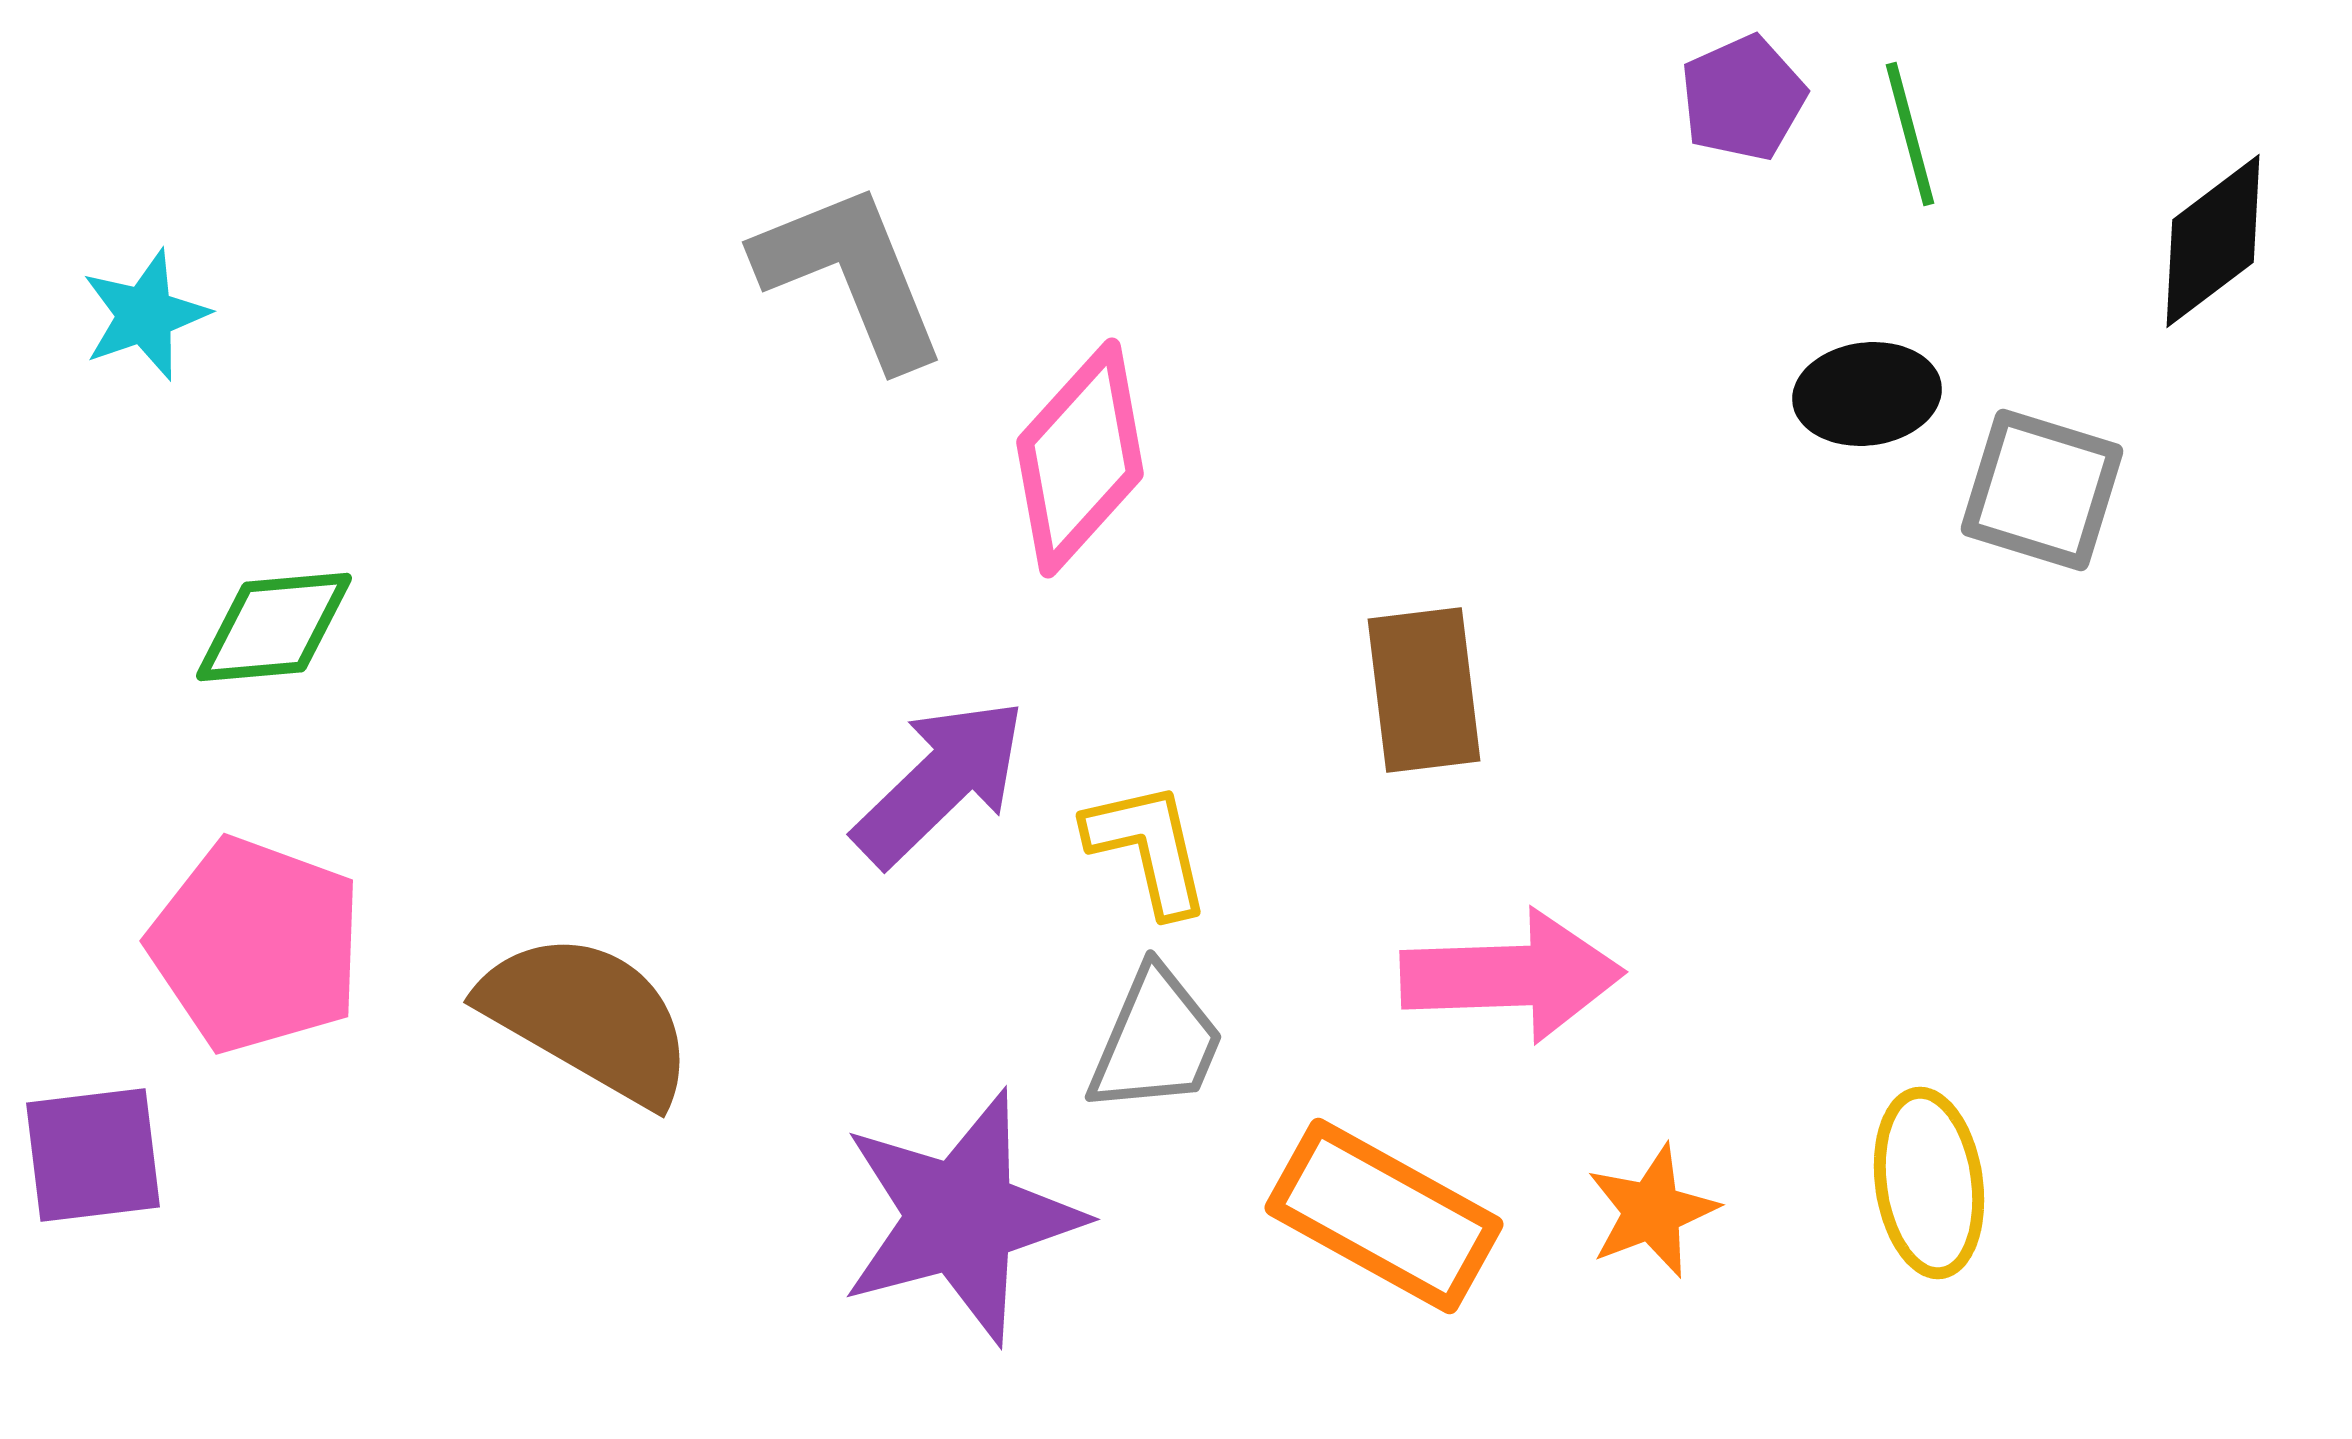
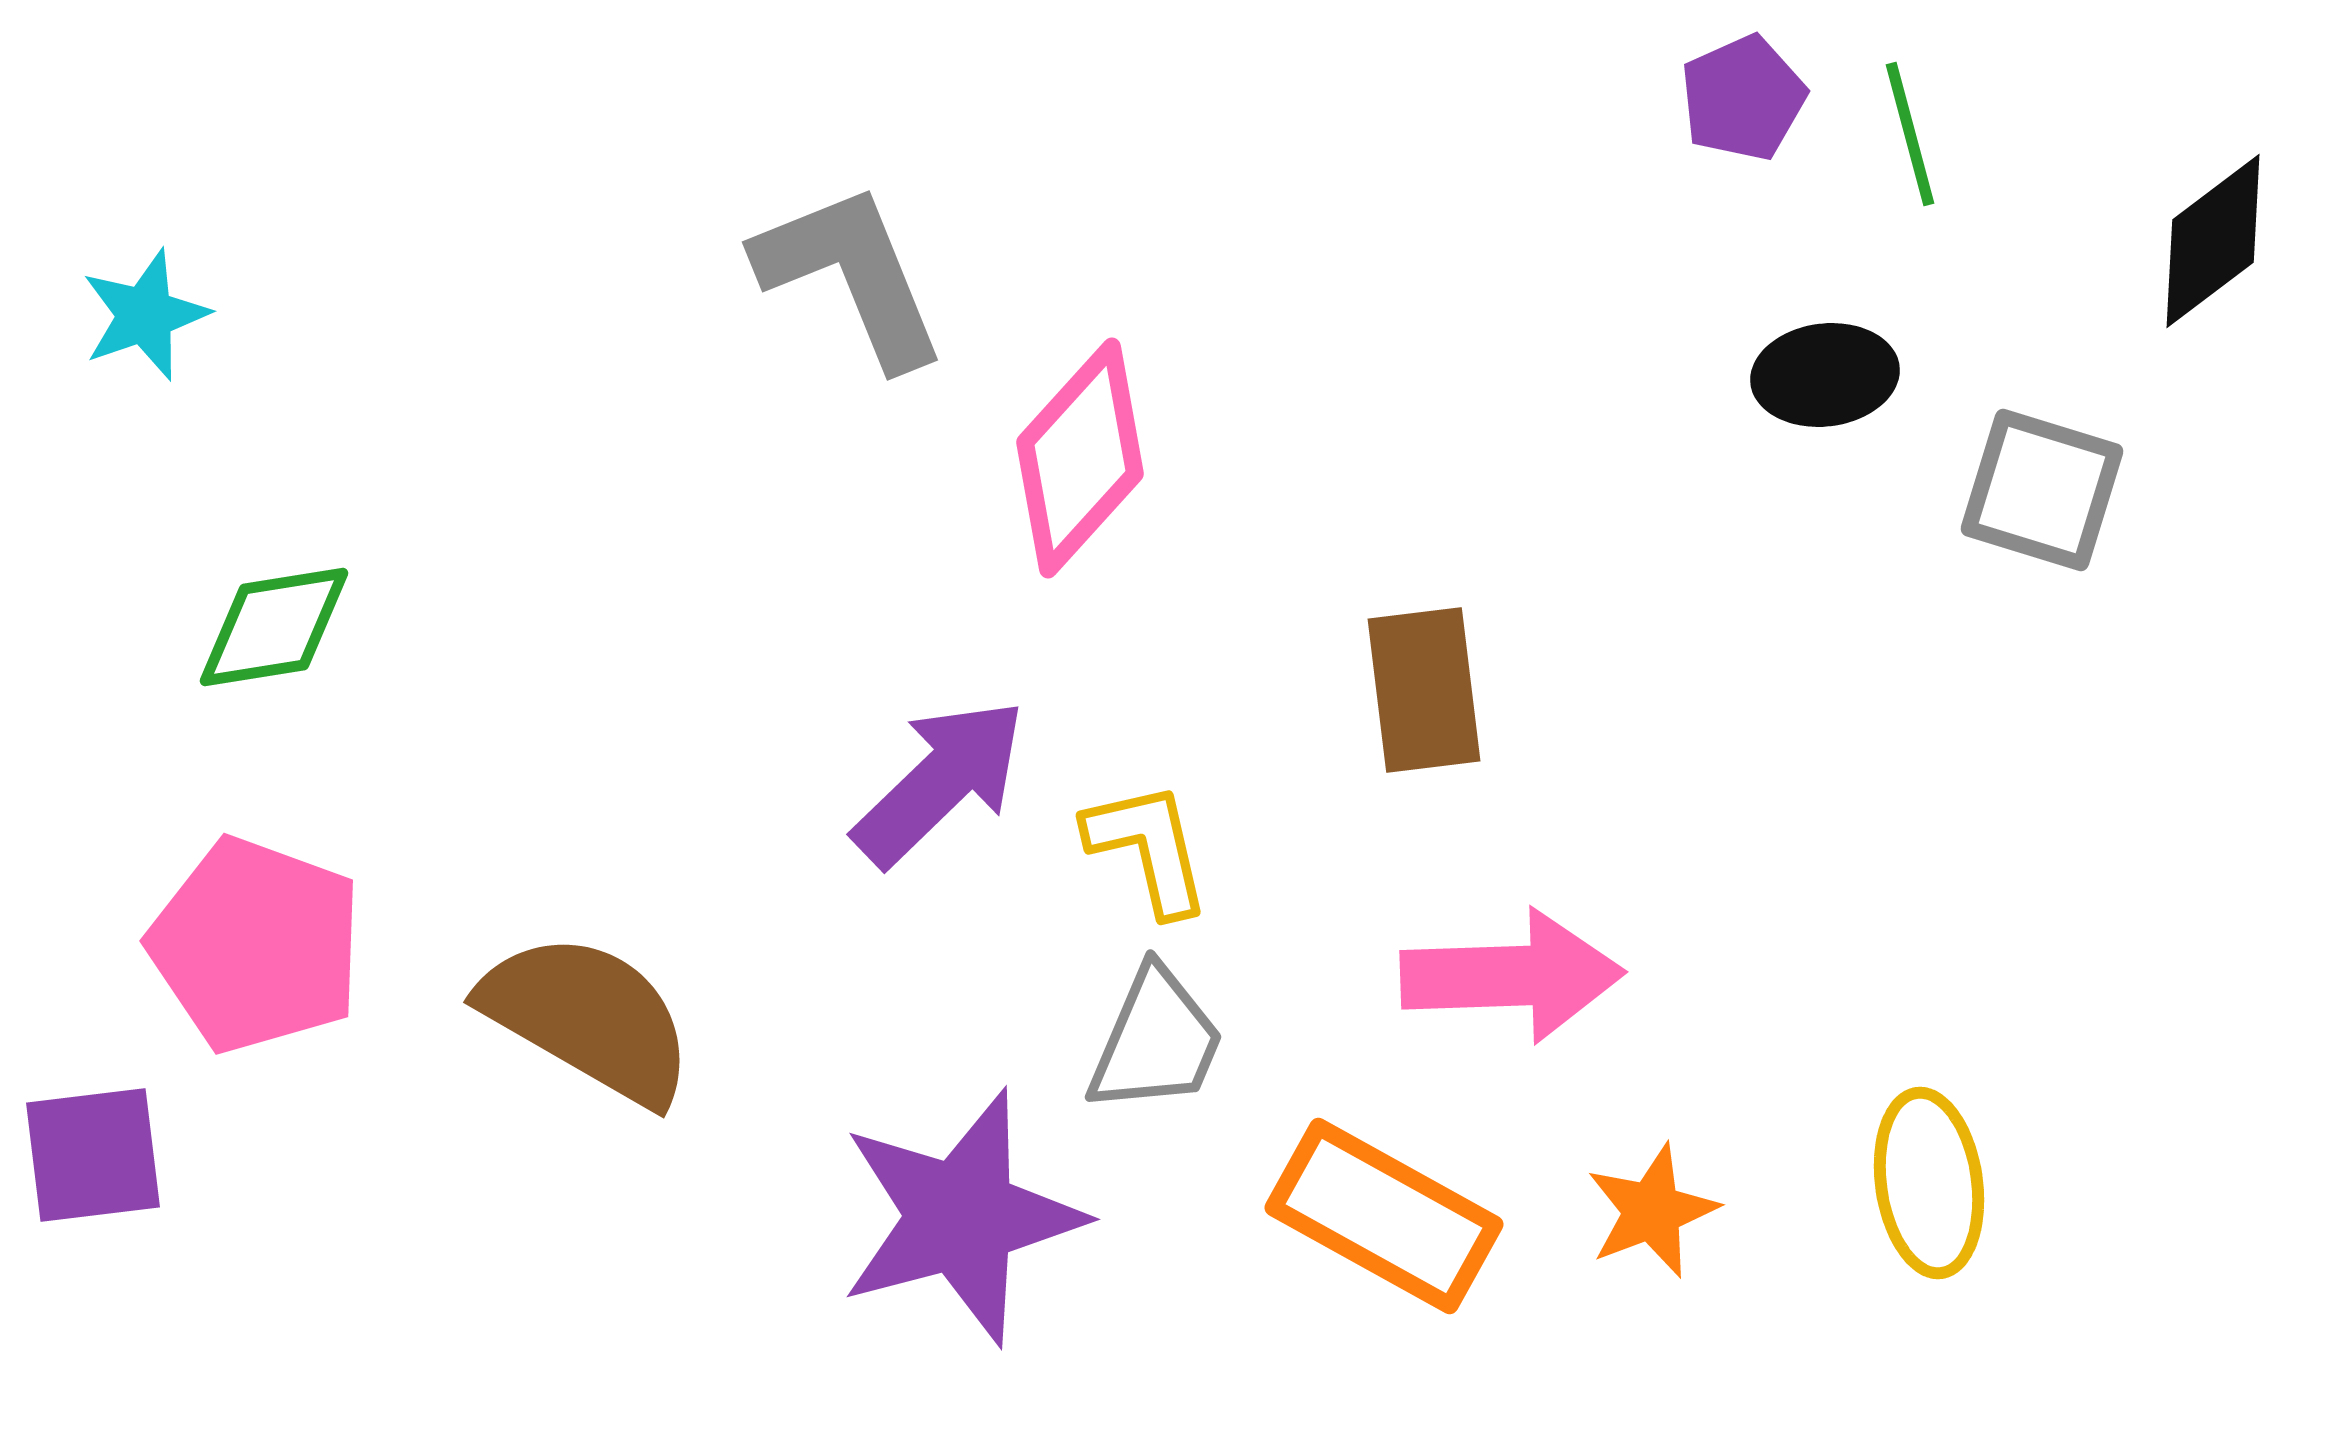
black ellipse: moved 42 px left, 19 px up
green diamond: rotated 4 degrees counterclockwise
